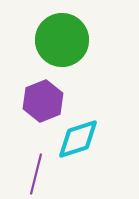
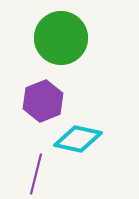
green circle: moved 1 px left, 2 px up
cyan diamond: rotated 30 degrees clockwise
